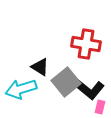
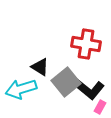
pink rectangle: rotated 16 degrees clockwise
